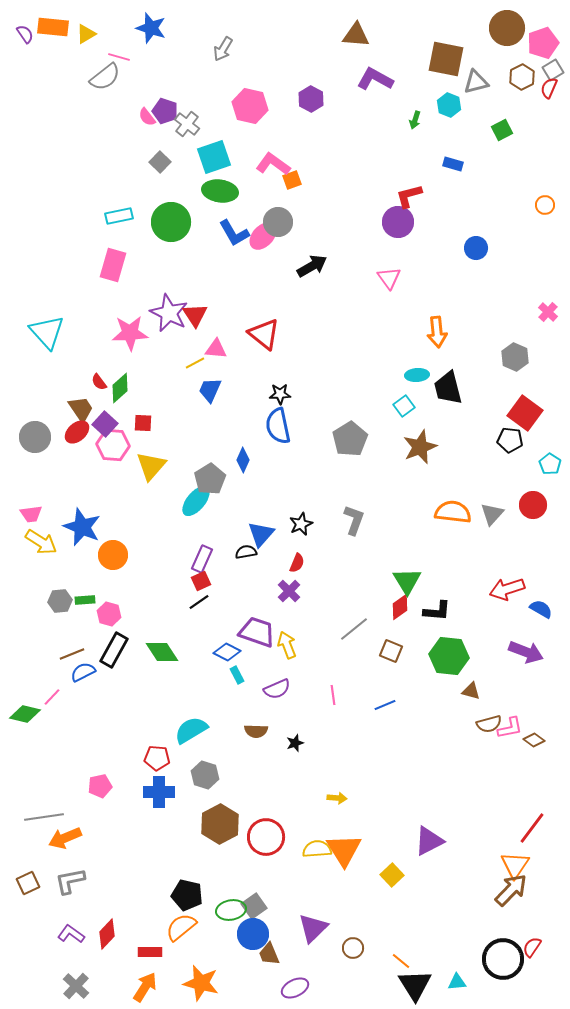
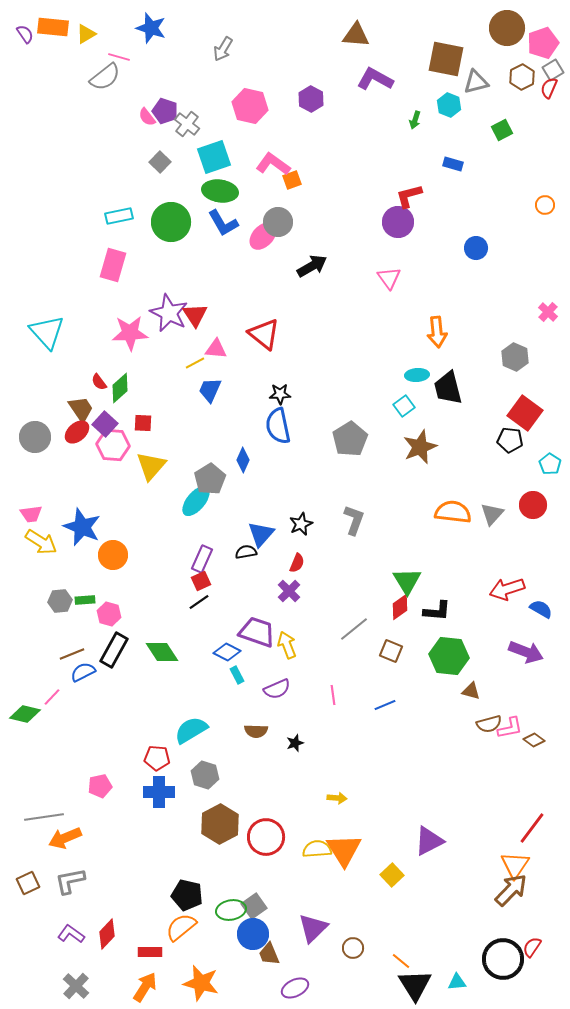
blue L-shape at (234, 233): moved 11 px left, 10 px up
